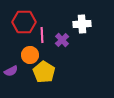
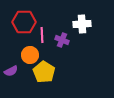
purple cross: rotated 24 degrees counterclockwise
